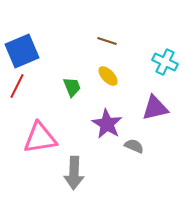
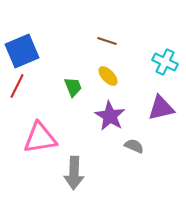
green trapezoid: moved 1 px right
purple triangle: moved 6 px right
purple star: moved 3 px right, 8 px up
